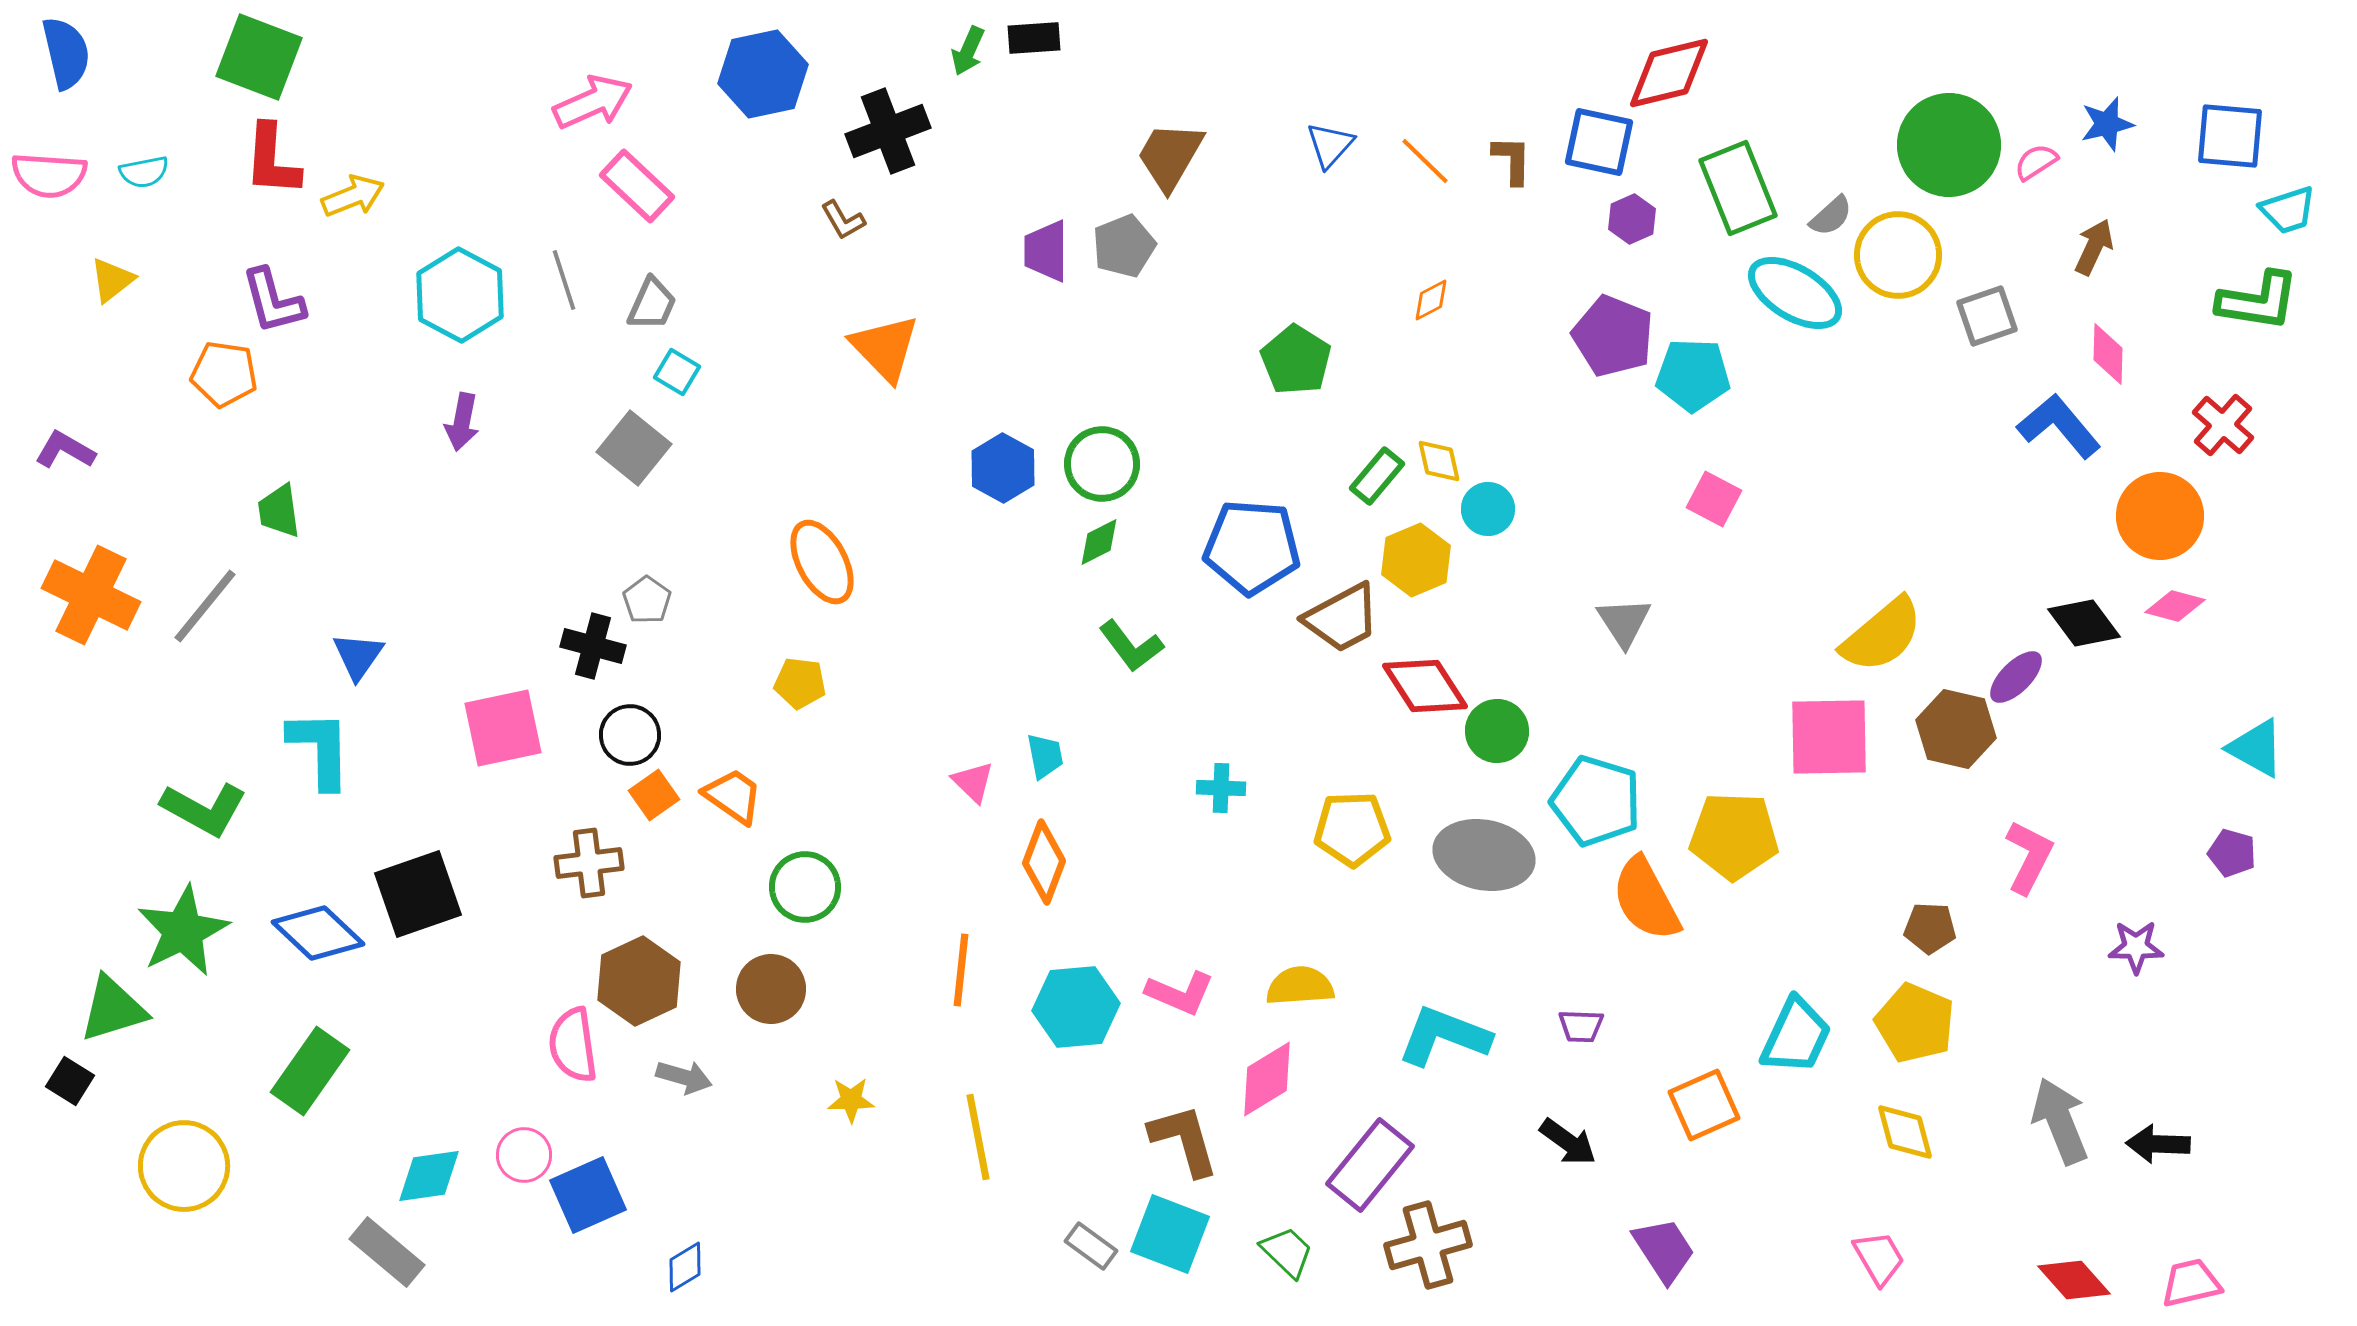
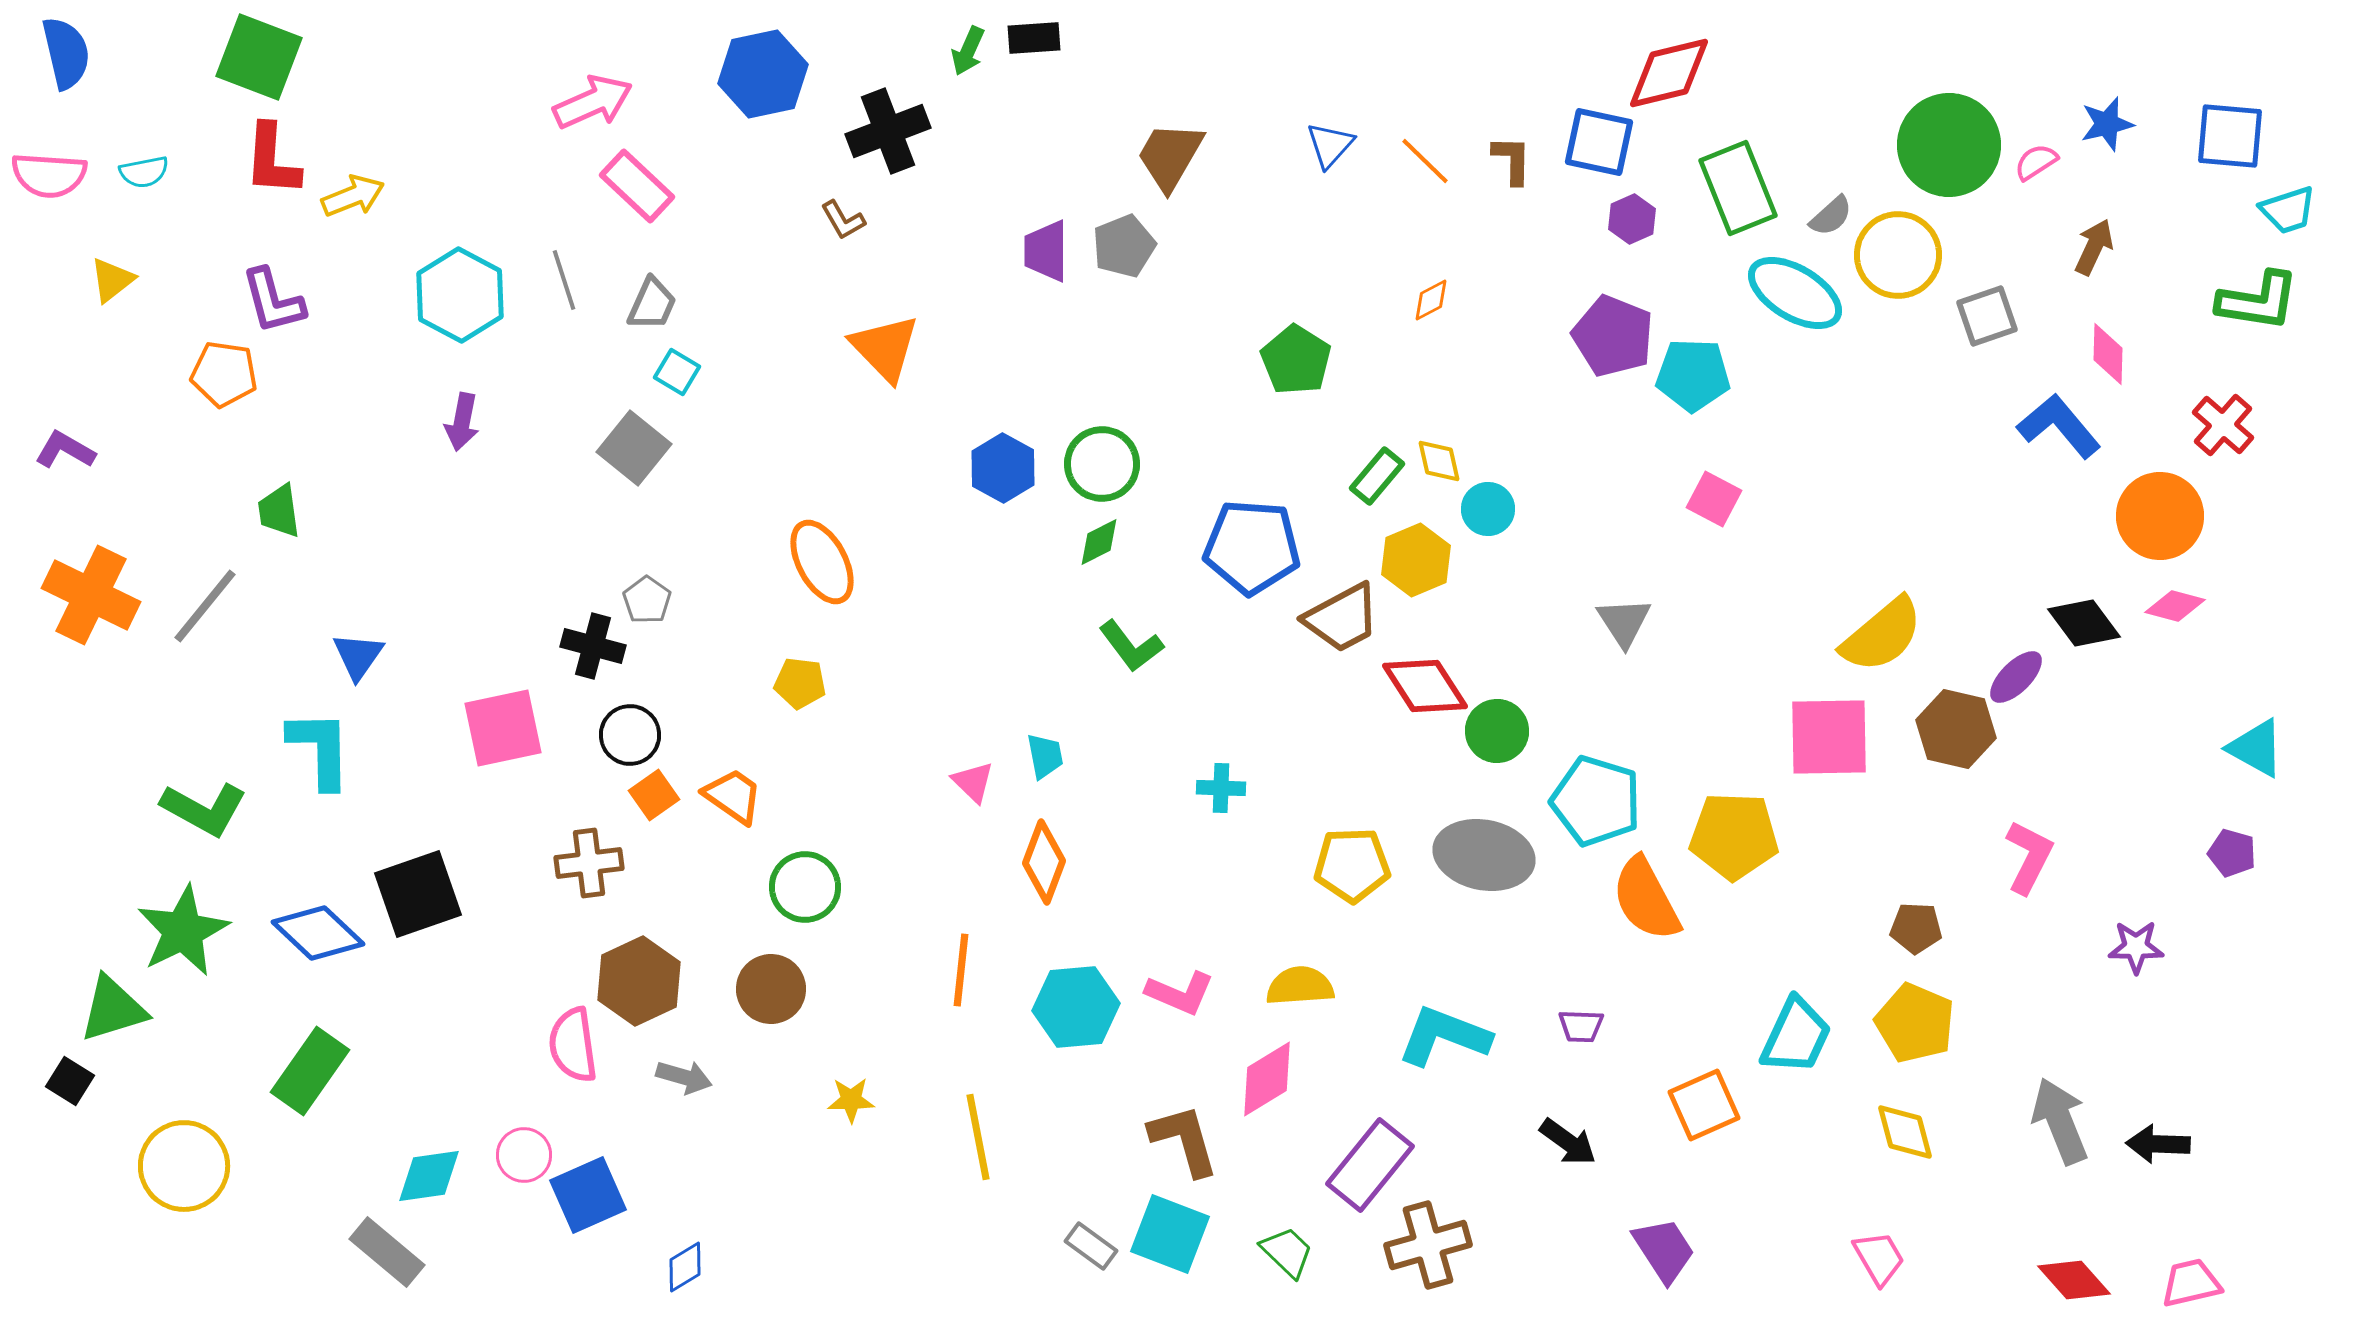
yellow pentagon at (1352, 829): moved 36 px down
brown pentagon at (1930, 928): moved 14 px left
